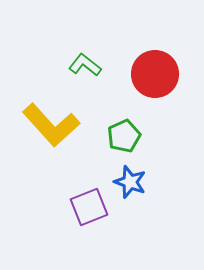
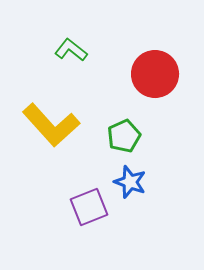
green L-shape: moved 14 px left, 15 px up
